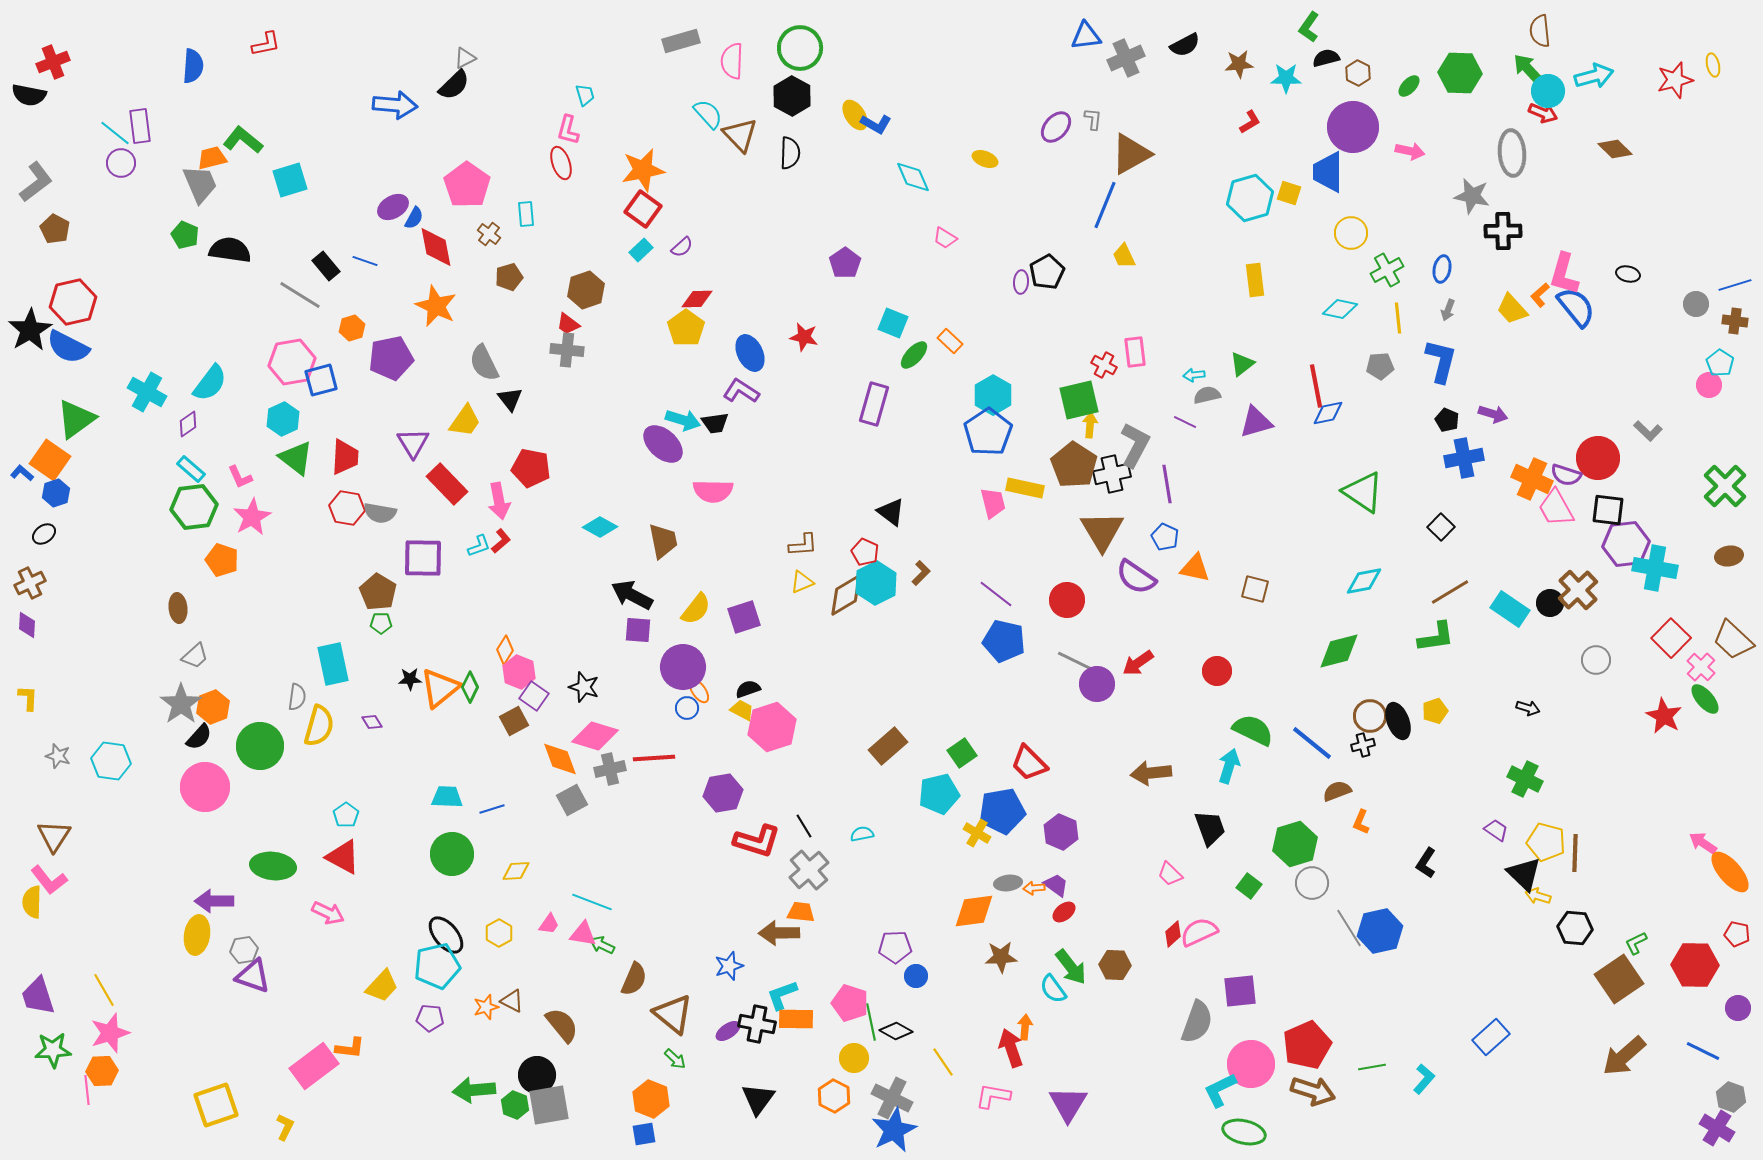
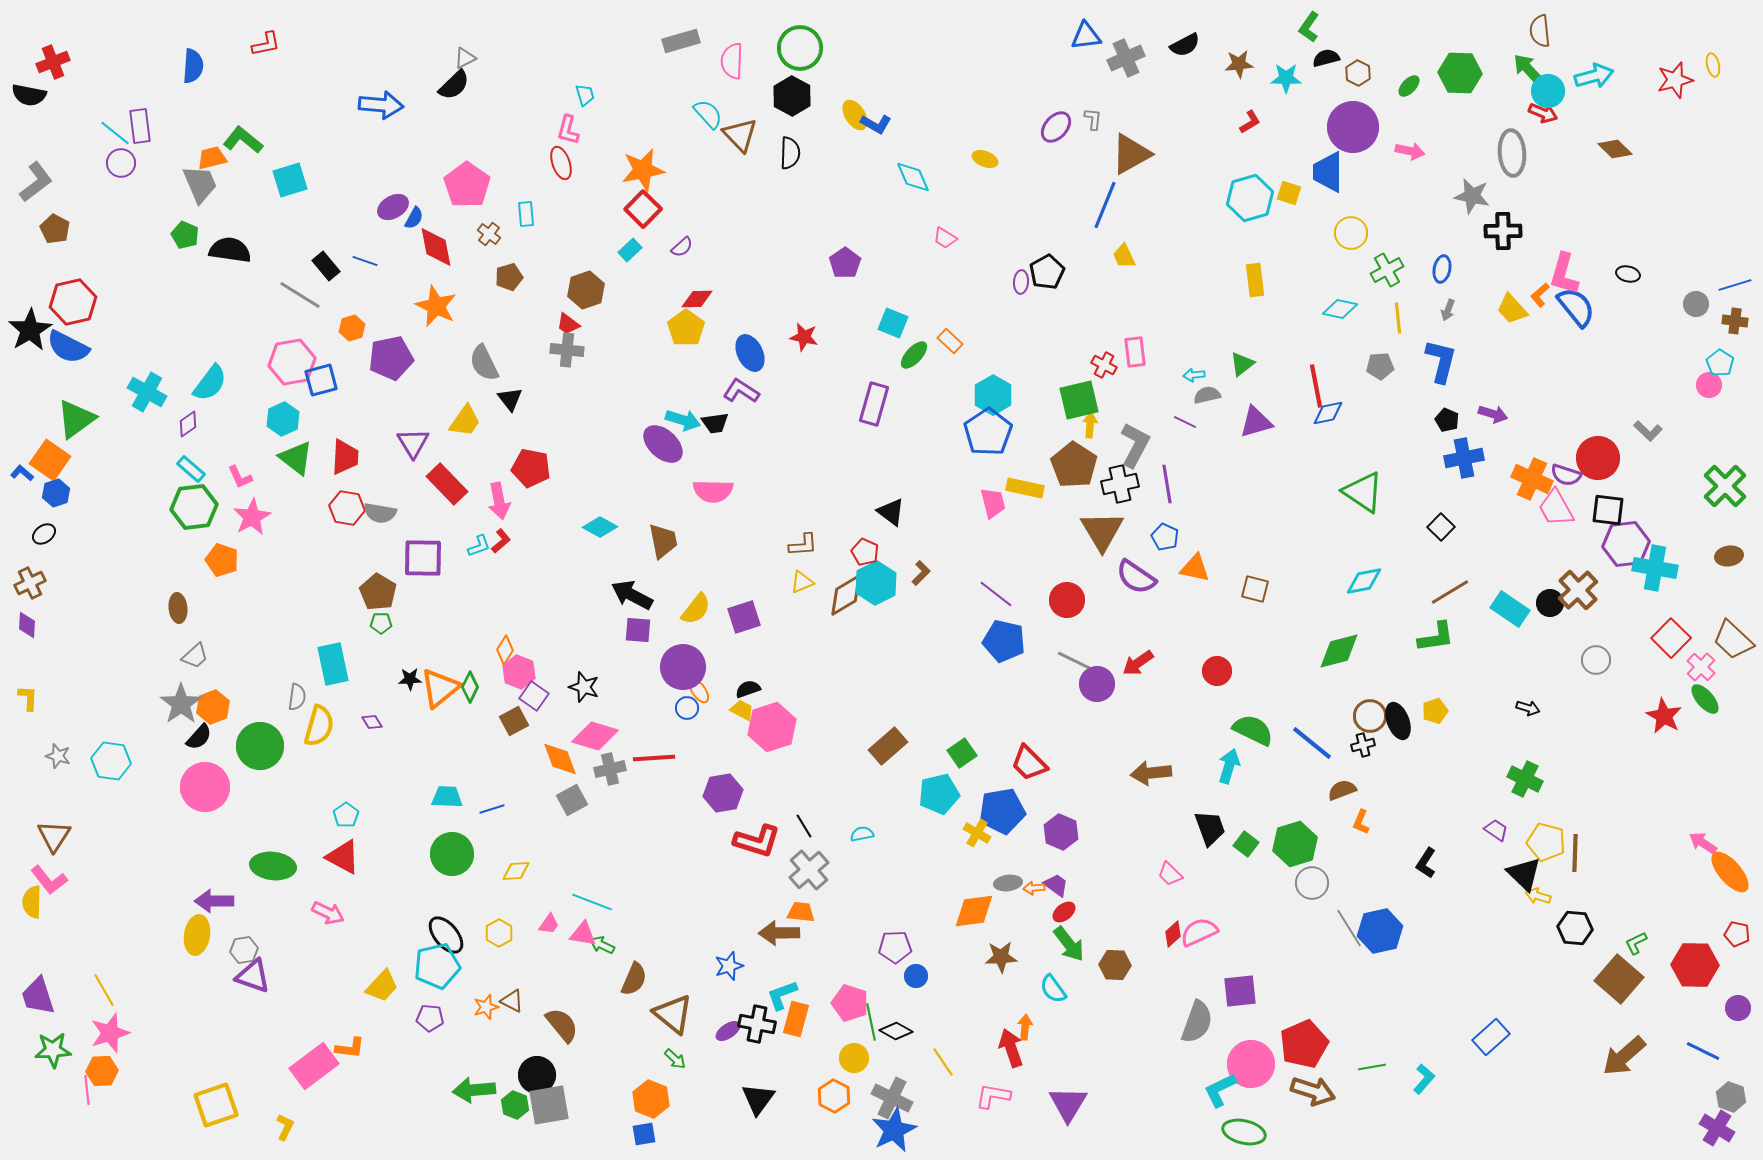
blue arrow at (395, 105): moved 14 px left
red square at (643, 209): rotated 9 degrees clockwise
cyan rectangle at (641, 250): moved 11 px left
black cross at (1112, 474): moved 8 px right, 10 px down
brown semicircle at (1337, 791): moved 5 px right, 1 px up
green square at (1249, 886): moved 3 px left, 42 px up
green arrow at (1071, 967): moved 2 px left, 23 px up
brown square at (1619, 979): rotated 15 degrees counterclockwise
orange rectangle at (796, 1019): rotated 76 degrees counterclockwise
red pentagon at (1307, 1045): moved 3 px left, 1 px up
